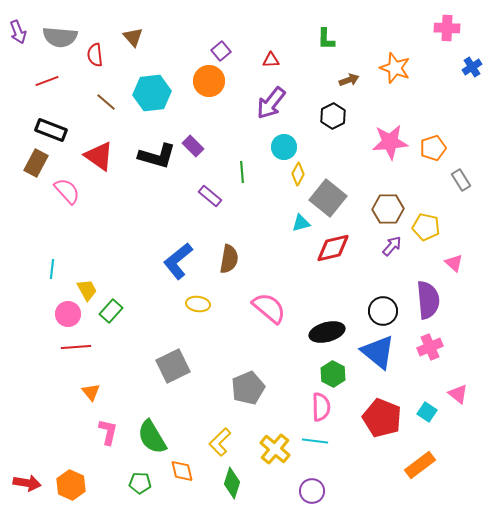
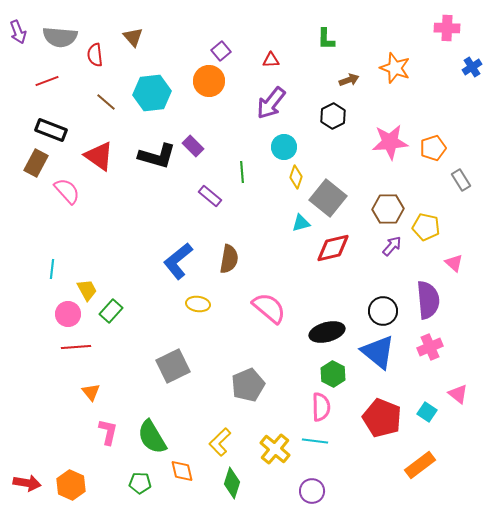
yellow diamond at (298, 174): moved 2 px left, 3 px down; rotated 10 degrees counterclockwise
gray pentagon at (248, 388): moved 3 px up
